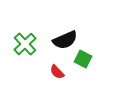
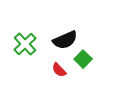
green square: rotated 18 degrees clockwise
red semicircle: moved 2 px right, 2 px up
